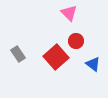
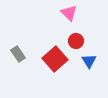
red square: moved 1 px left, 2 px down
blue triangle: moved 4 px left, 3 px up; rotated 21 degrees clockwise
